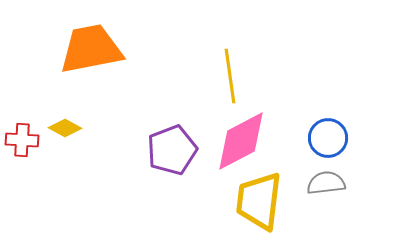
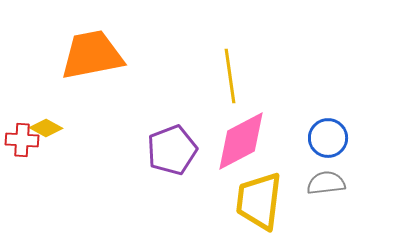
orange trapezoid: moved 1 px right, 6 px down
yellow diamond: moved 19 px left
